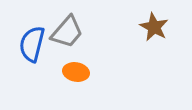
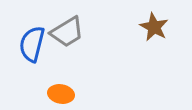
gray trapezoid: rotated 18 degrees clockwise
orange ellipse: moved 15 px left, 22 px down
